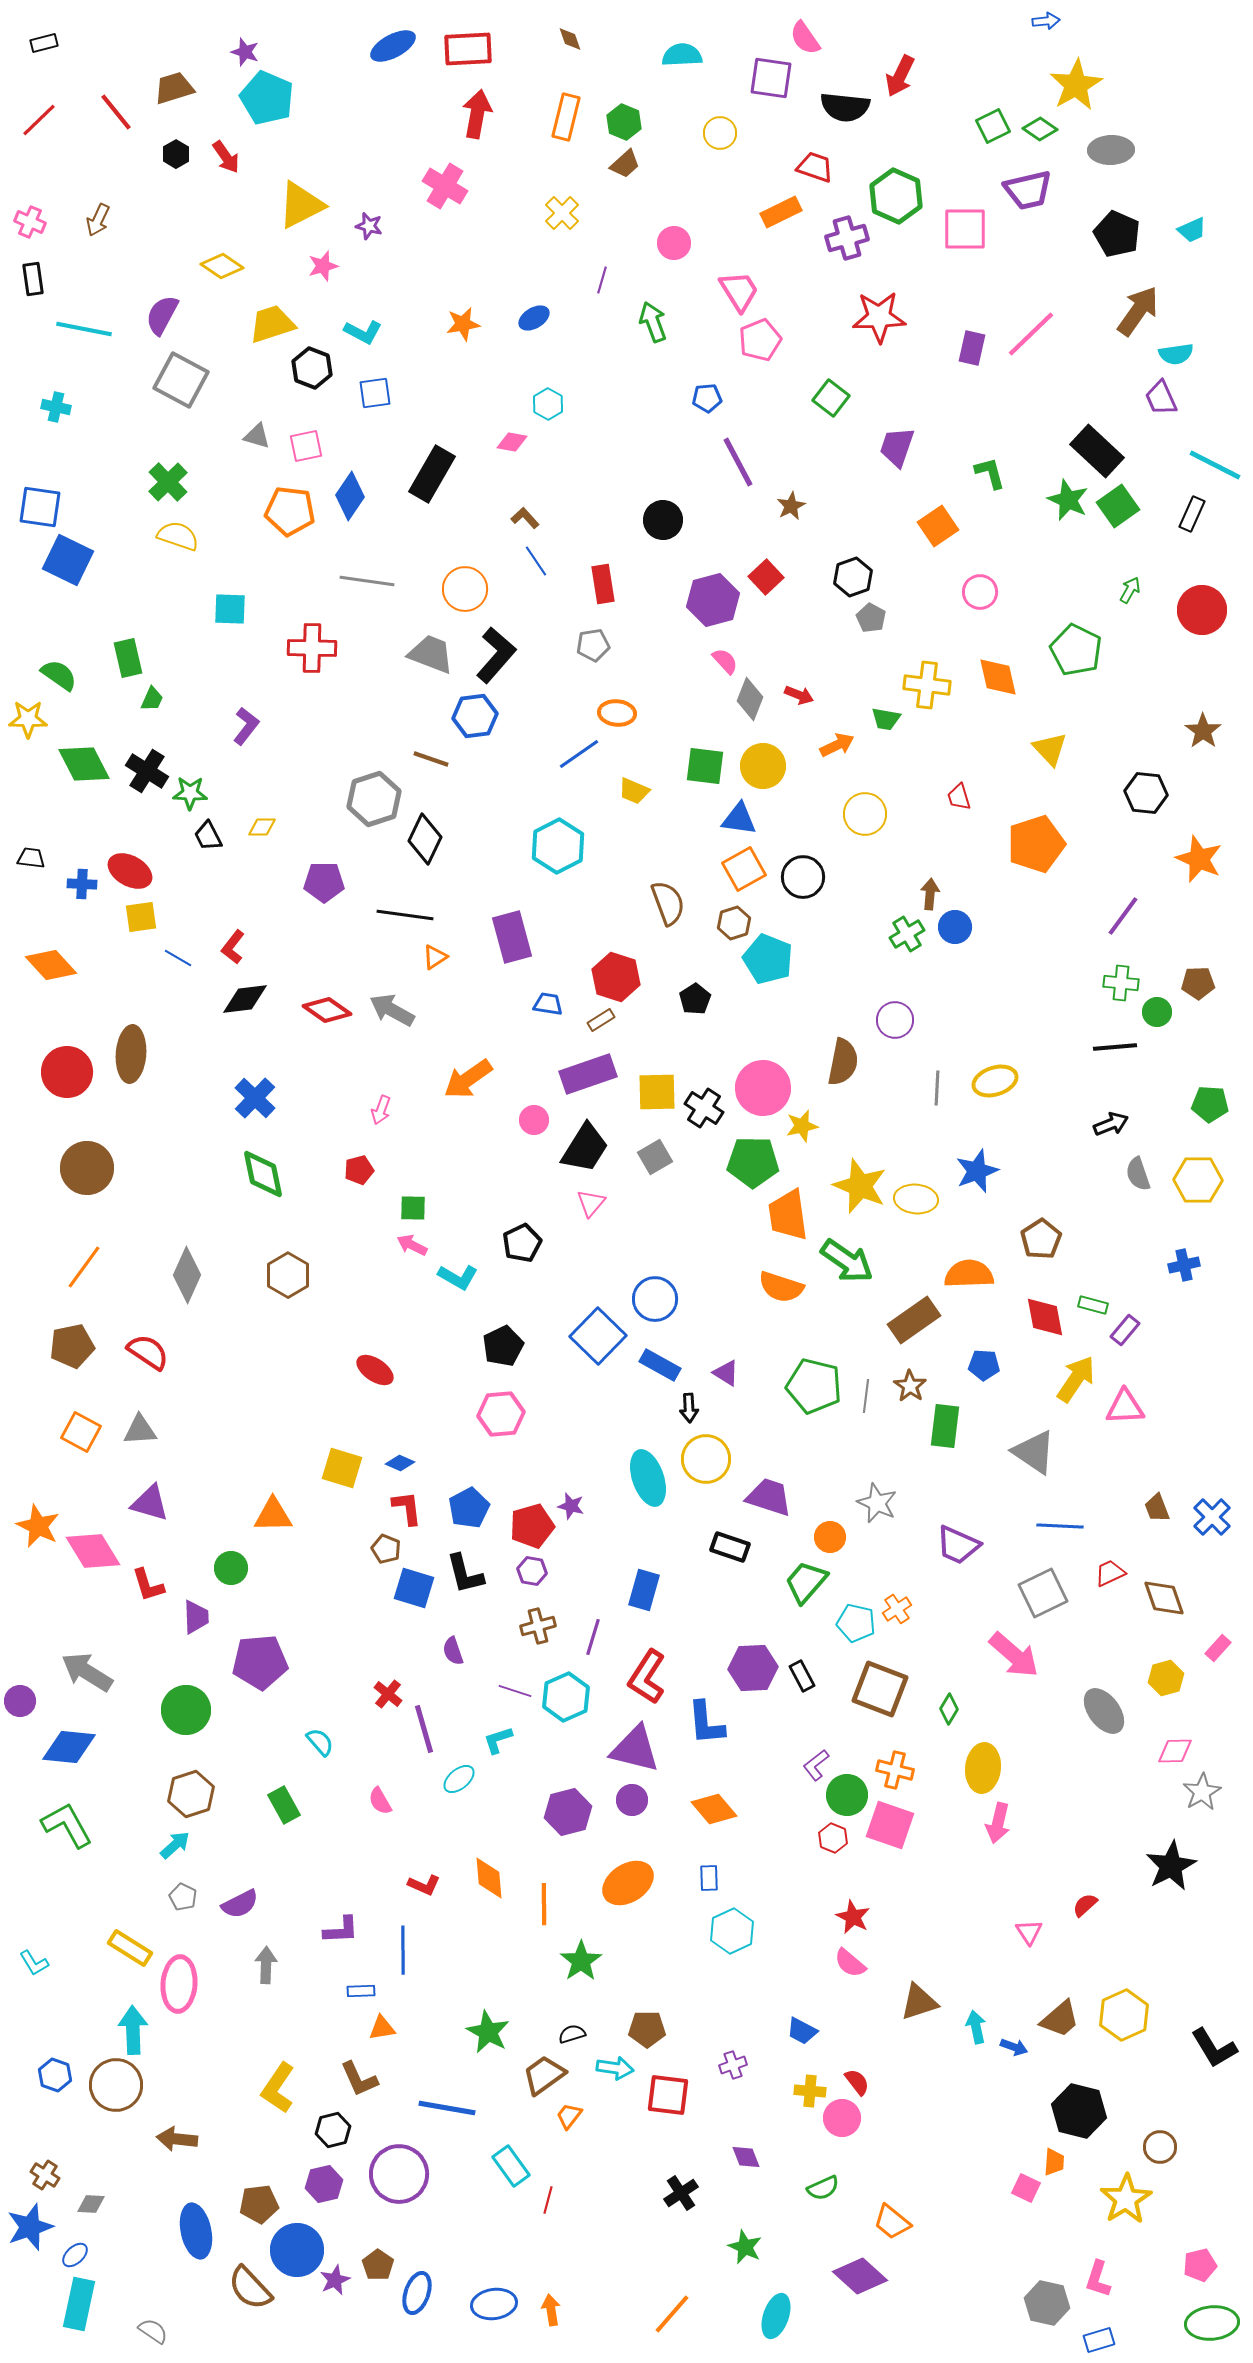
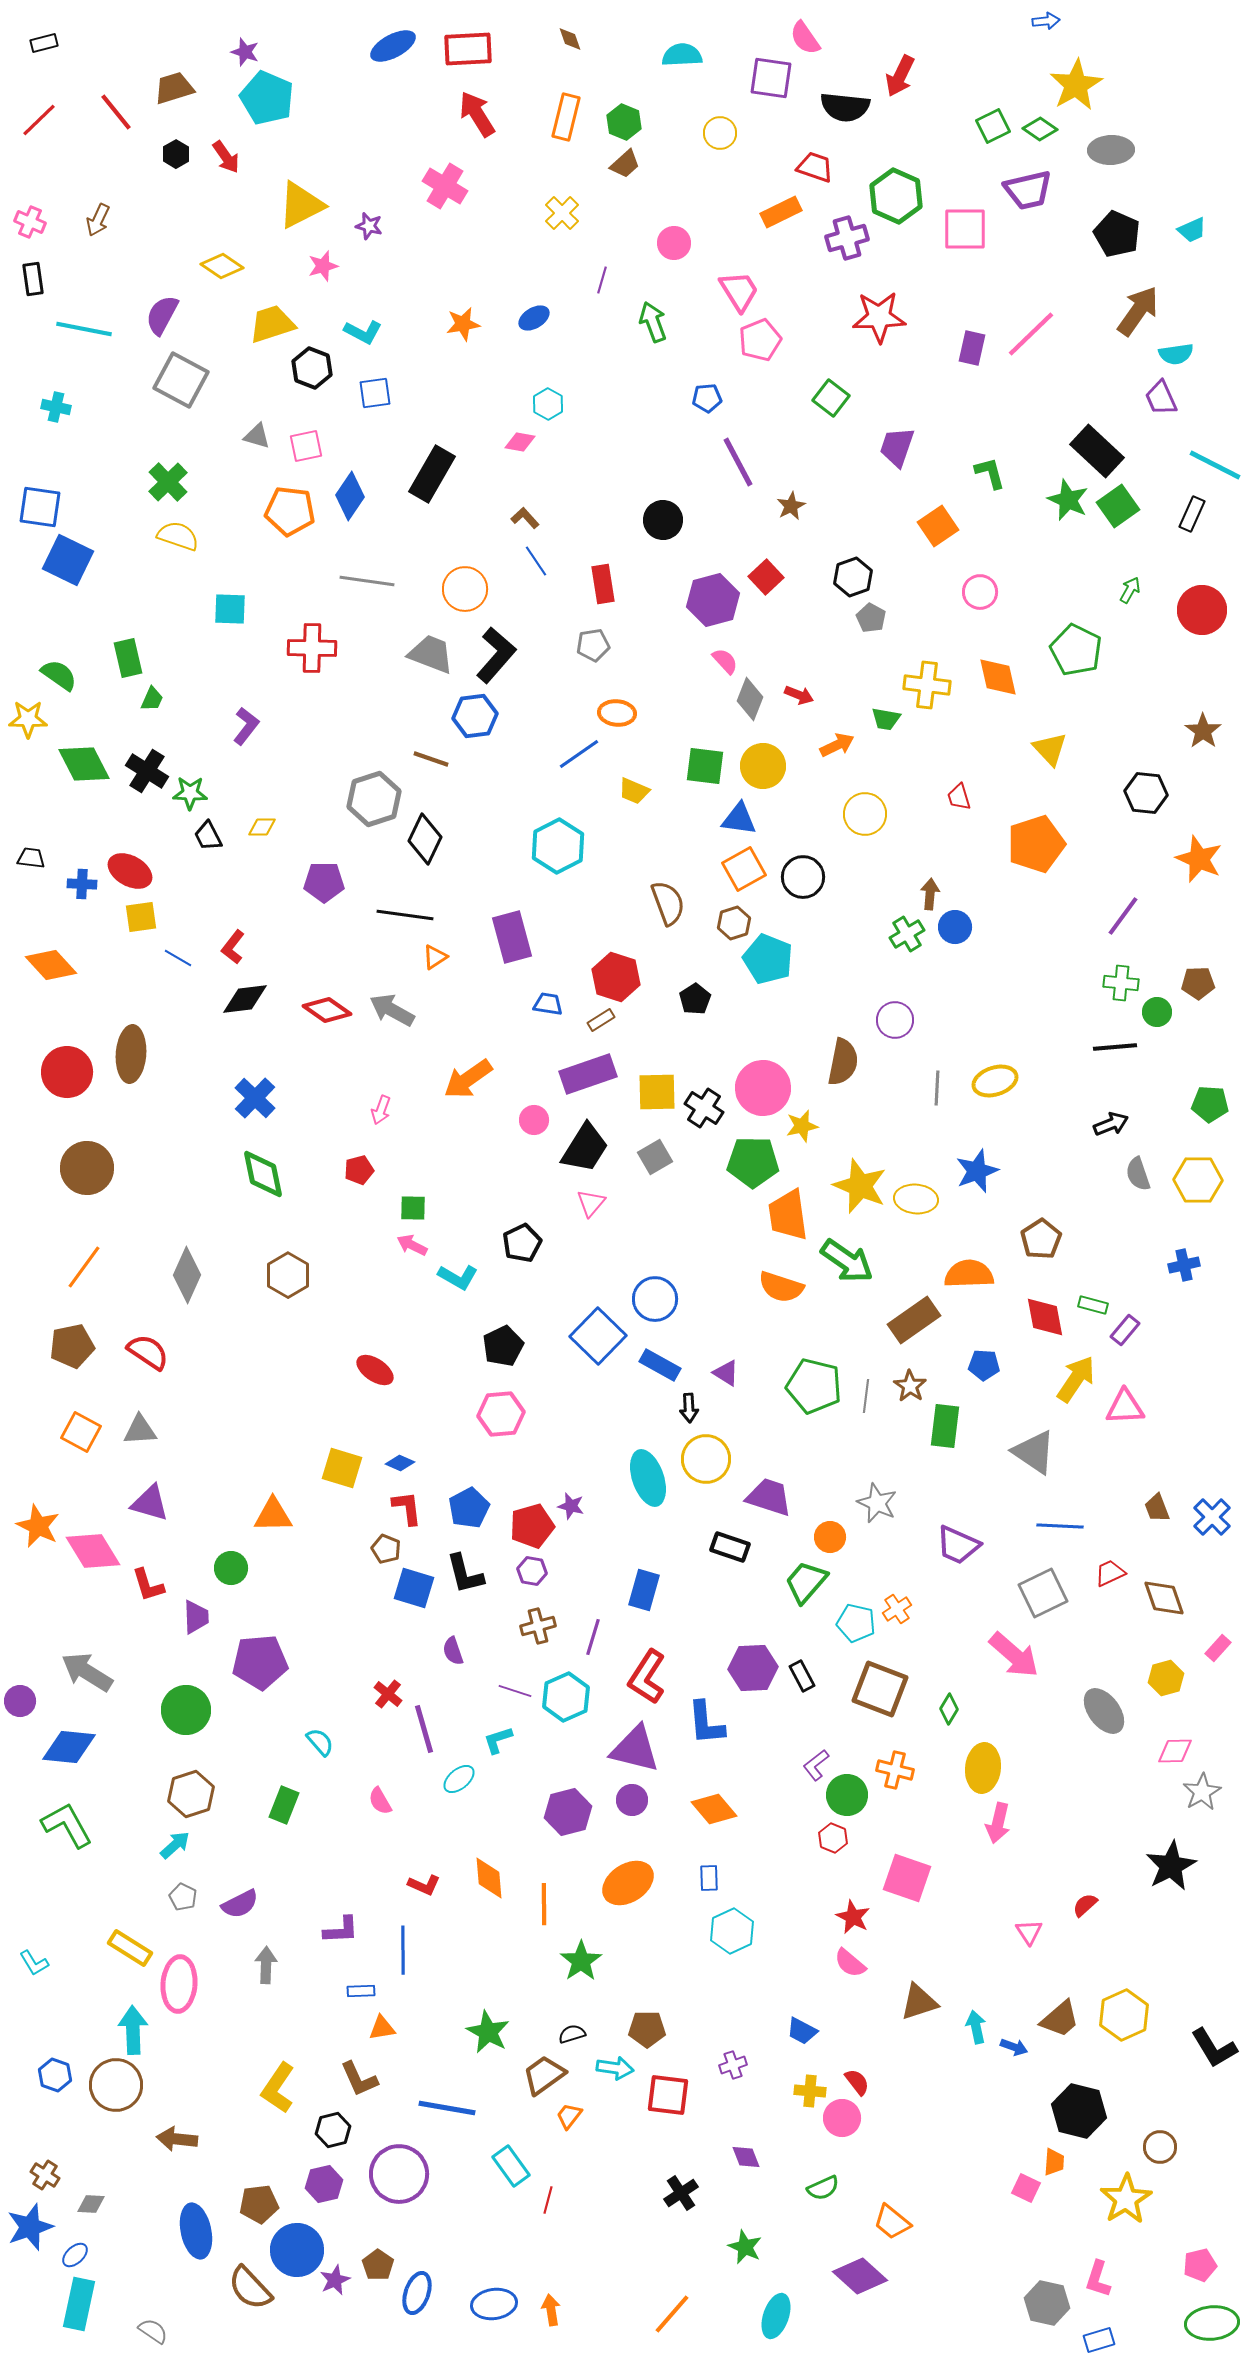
red arrow at (477, 114): rotated 42 degrees counterclockwise
pink diamond at (512, 442): moved 8 px right
green rectangle at (284, 1805): rotated 51 degrees clockwise
pink square at (890, 1825): moved 17 px right, 53 px down
